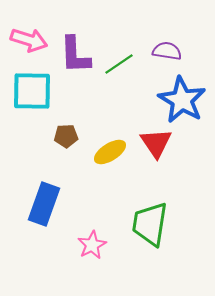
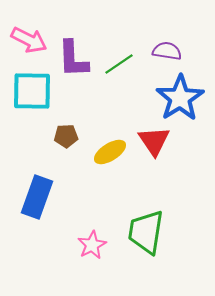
pink arrow: rotated 9 degrees clockwise
purple L-shape: moved 2 px left, 4 px down
blue star: moved 2 px left, 2 px up; rotated 9 degrees clockwise
red triangle: moved 2 px left, 2 px up
blue rectangle: moved 7 px left, 7 px up
green trapezoid: moved 4 px left, 8 px down
